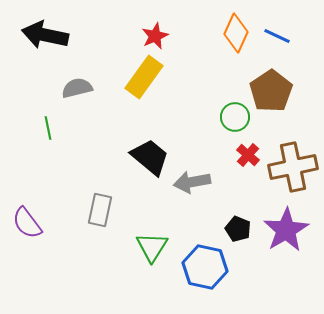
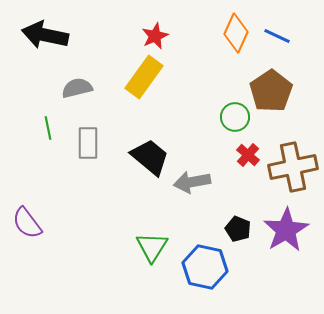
gray rectangle: moved 12 px left, 67 px up; rotated 12 degrees counterclockwise
